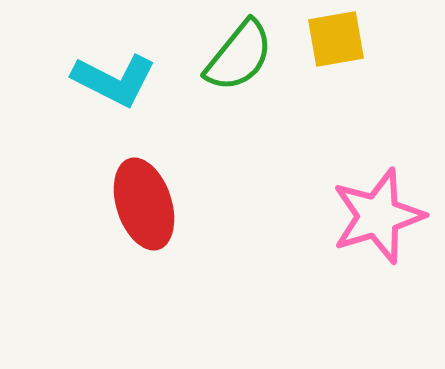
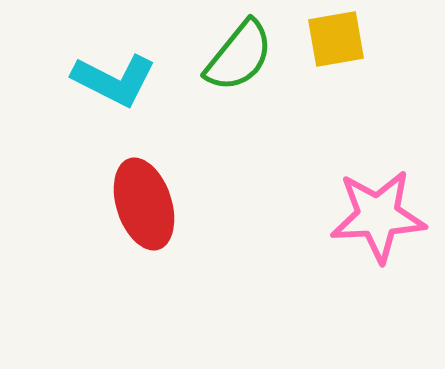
pink star: rotated 14 degrees clockwise
